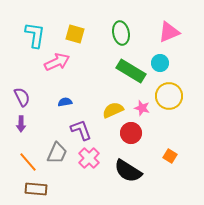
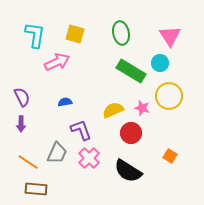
pink triangle: moved 1 px right, 4 px down; rotated 40 degrees counterclockwise
orange line: rotated 15 degrees counterclockwise
